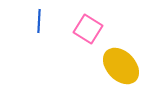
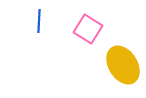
yellow ellipse: moved 2 px right, 1 px up; rotated 12 degrees clockwise
